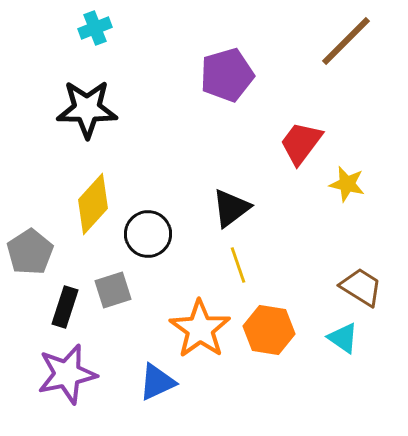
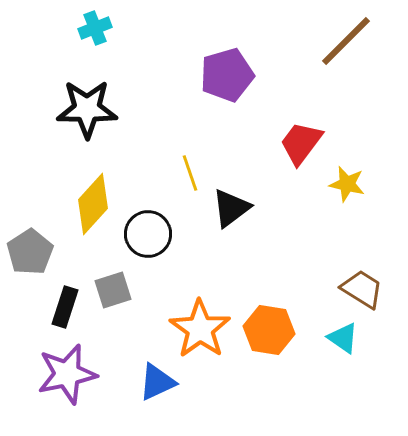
yellow line: moved 48 px left, 92 px up
brown trapezoid: moved 1 px right, 2 px down
